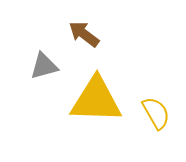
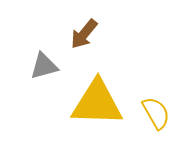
brown arrow: rotated 88 degrees counterclockwise
yellow triangle: moved 1 px right, 3 px down
